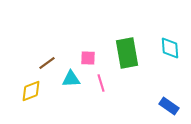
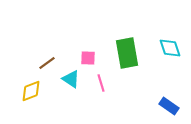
cyan diamond: rotated 15 degrees counterclockwise
cyan triangle: rotated 36 degrees clockwise
